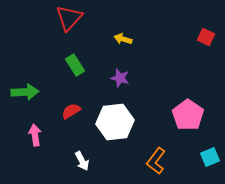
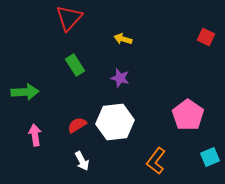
red semicircle: moved 6 px right, 14 px down
